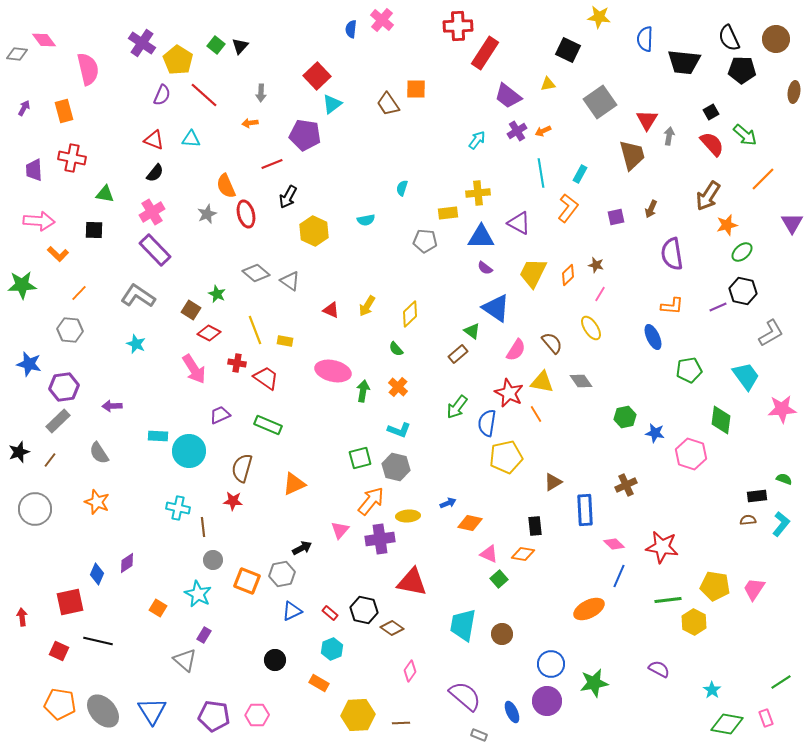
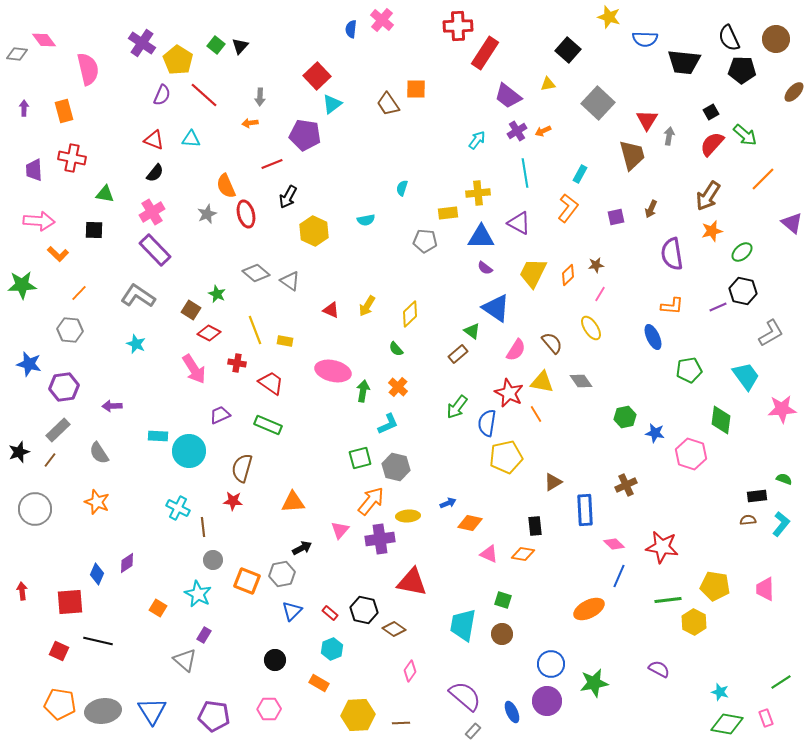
yellow star at (599, 17): moved 10 px right; rotated 10 degrees clockwise
blue semicircle at (645, 39): rotated 90 degrees counterclockwise
black square at (568, 50): rotated 15 degrees clockwise
brown ellipse at (794, 92): rotated 35 degrees clockwise
gray arrow at (261, 93): moved 1 px left, 4 px down
gray square at (600, 102): moved 2 px left, 1 px down; rotated 12 degrees counterclockwise
purple arrow at (24, 108): rotated 28 degrees counterclockwise
red semicircle at (712, 144): rotated 96 degrees counterclockwise
cyan line at (541, 173): moved 16 px left
purple triangle at (792, 223): rotated 20 degrees counterclockwise
orange star at (727, 225): moved 15 px left, 6 px down
brown star at (596, 265): rotated 21 degrees counterclockwise
red trapezoid at (266, 378): moved 5 px right, 5 px down
gray rectangle at (58, 421): moved 9 px down
cyan L-shape at (399, 430): moved 11 px left, 6 px up; rotated 45 degrees counterclockwise
orange triangle at (294, 484): moved 1 px left, 18 px down; rotated 20 degrees clockwise
cyan cross at (178, 508): rotated 15 degrees clockwise
green square at (499, 579): moved 4 px right, 21 px down; rotated 30 degrees counterclockwise
pink trapezoid at (754, 589): moved 11 px right; rotated 35 degrees counterclockwise
red square at (70, 602): rotated 8 degrees clockwise
blue triangle at (292, 611): rotated 20 degrees counterclockwise
red arrow at (22, 617): moved 26 px up
brown diamond at (392, 628): moved 2 px right, 1 px down
cyan star at (712, 690): moved 8 px right, 2 px down; rotated 18 degrees counterclockwise
gray ellipse at (103, 711): rotated 56 degrees counterclockwise
pink hexagon at (257, 715): moved 12 px right, 6 px up
gray rectangle at (479, 735): moved 6 px left, 4 px up; rotated 70 degrees counterclockwise
